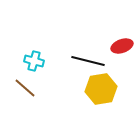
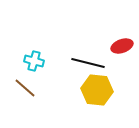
black line: moved 2 px down
yellow hexagon: moved 4 px left, 1 px down; rotated 16 degrees clockwise
